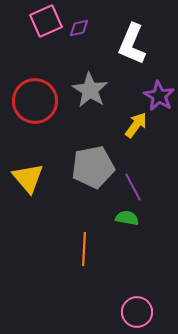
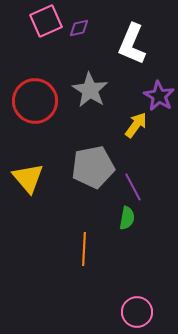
green semicircle: rotated 90 degrees clockwise
